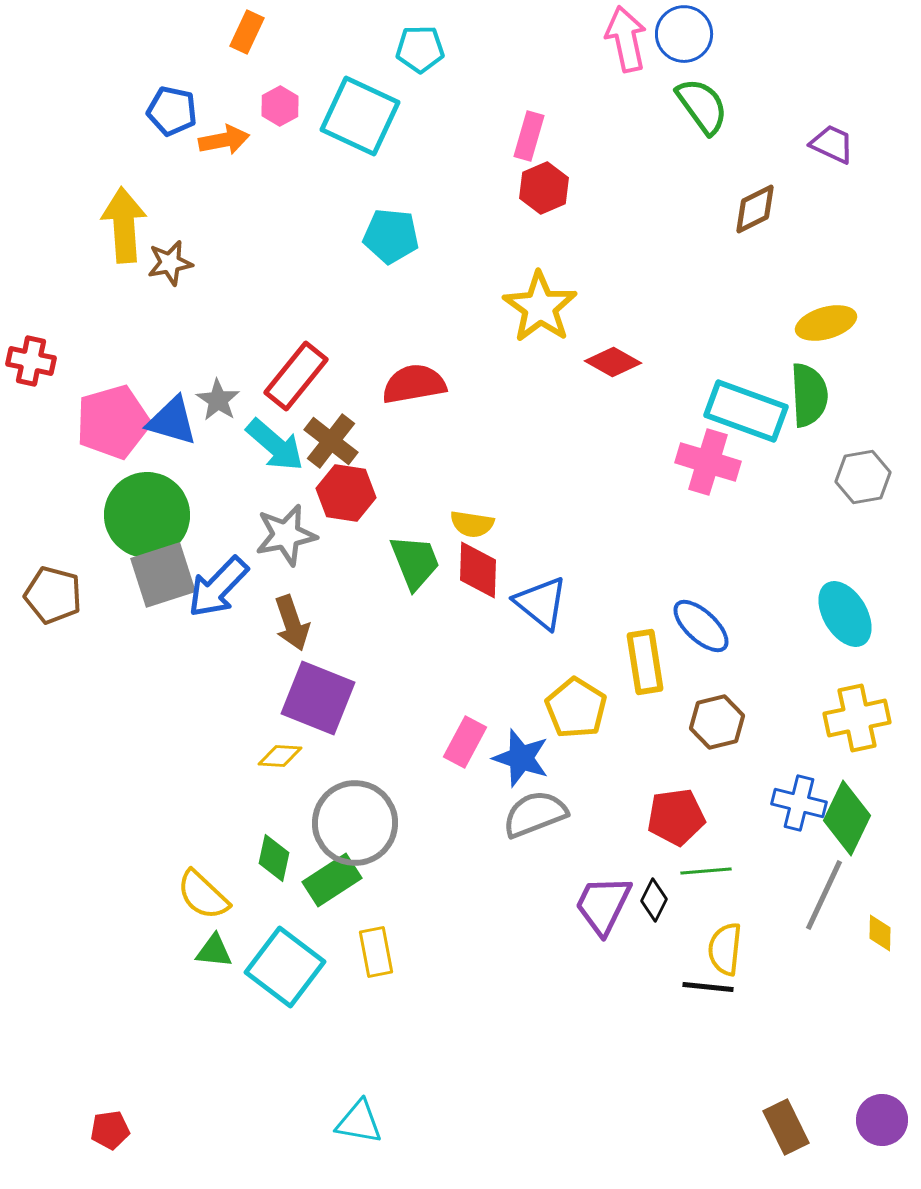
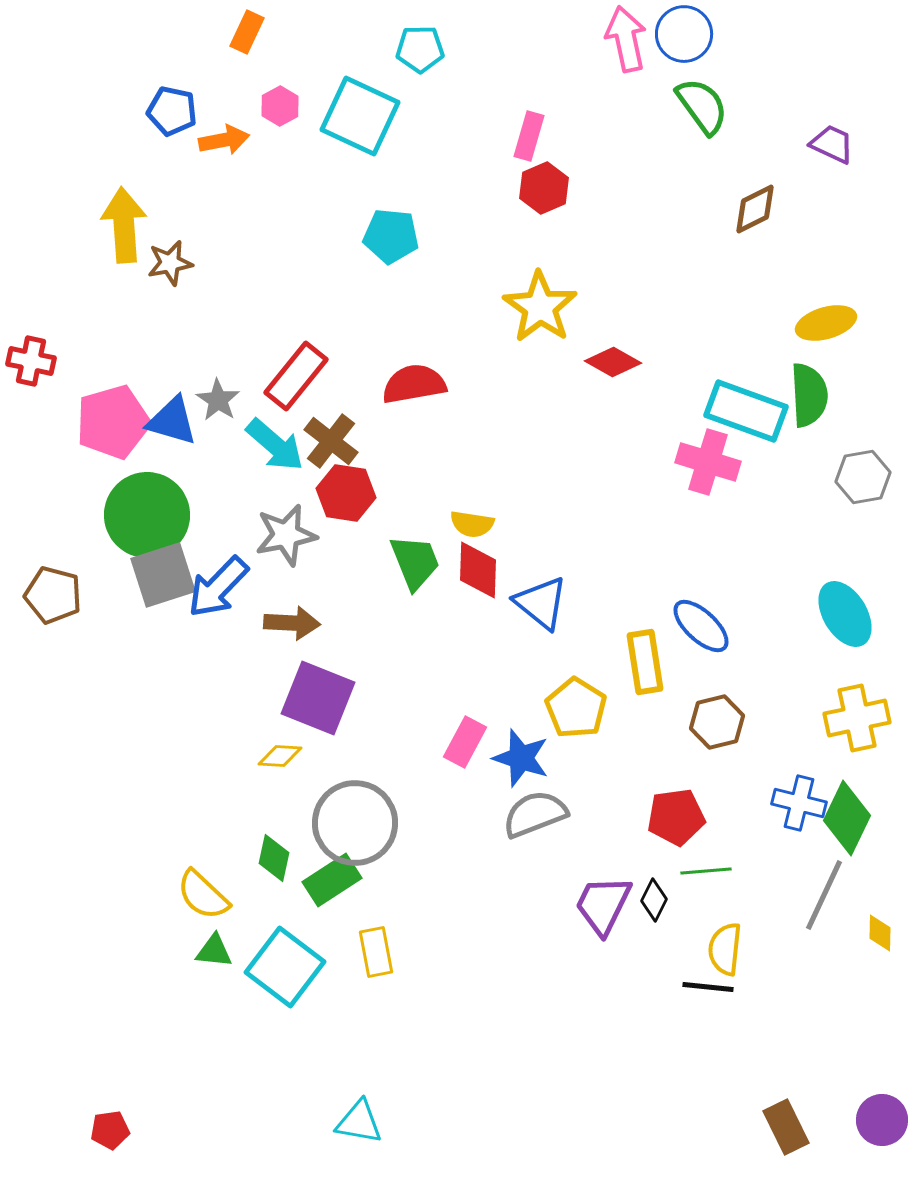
brown arrow at (292, 623): rotated 68 degrees counterclockwise
